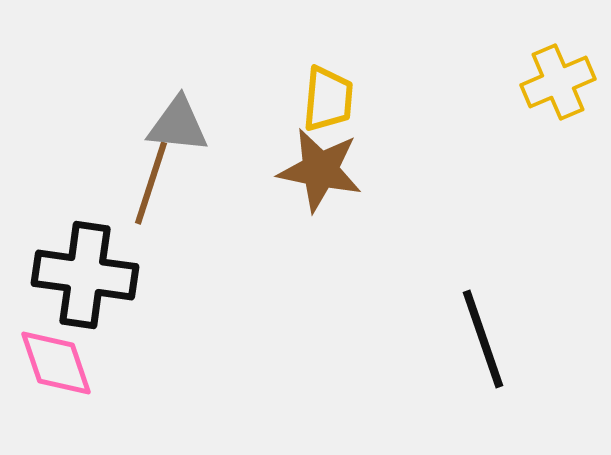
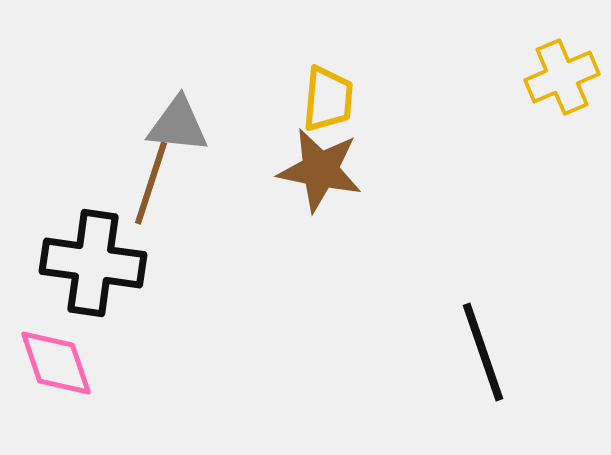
yellow cross: moved 4 px right, 5 px up
black cross: moved 8 px right, 12 px up
black line: moved 13 px down
